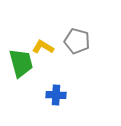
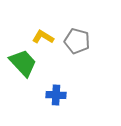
yellow L-shape: moved 10 px up
green trapezoid: moved 2 px right; rotated 28 degrees counterclockwise
